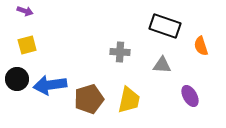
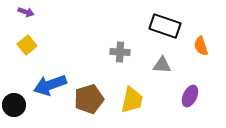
purple arrow: moved 1 px right, 1 px down
yellow square: rotated 24 degrees counterclockwise
black circle: moved 3 px left, 26 px down
blue arrow: rotated 12 degrees counterclockwise
purple ellipse: rotated 55 degrees clockwise
yellow trapezoid: moved 3 px right
